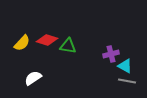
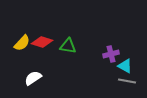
red diamond: moved 5 px left, 2 px down
